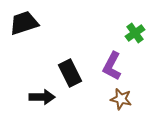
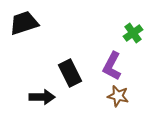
green cross: moved 2 px left
brown star: moved 3 px left, 3 px up
